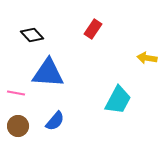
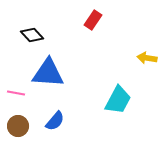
red rectangle: moved 9 px up
